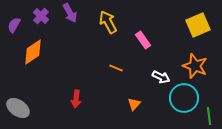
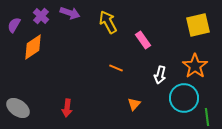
purple arrow: rotated 42 degrees counterclockwise
yellow square: rotated 10 degrees clockwise
orange diamond: moved 5 px up
orange star: rotated 15 degrees clockwise
white arrow: moved 1 px left, 2 px up; rotated 78 degrees clockwise
red arrow: moved 9 px left, 9 px down
green line: moved 2 px left, 1 px down
